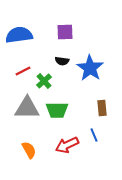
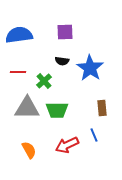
red line: moved 5 px left, 1 px down; rotated 28 degrees clockwise
